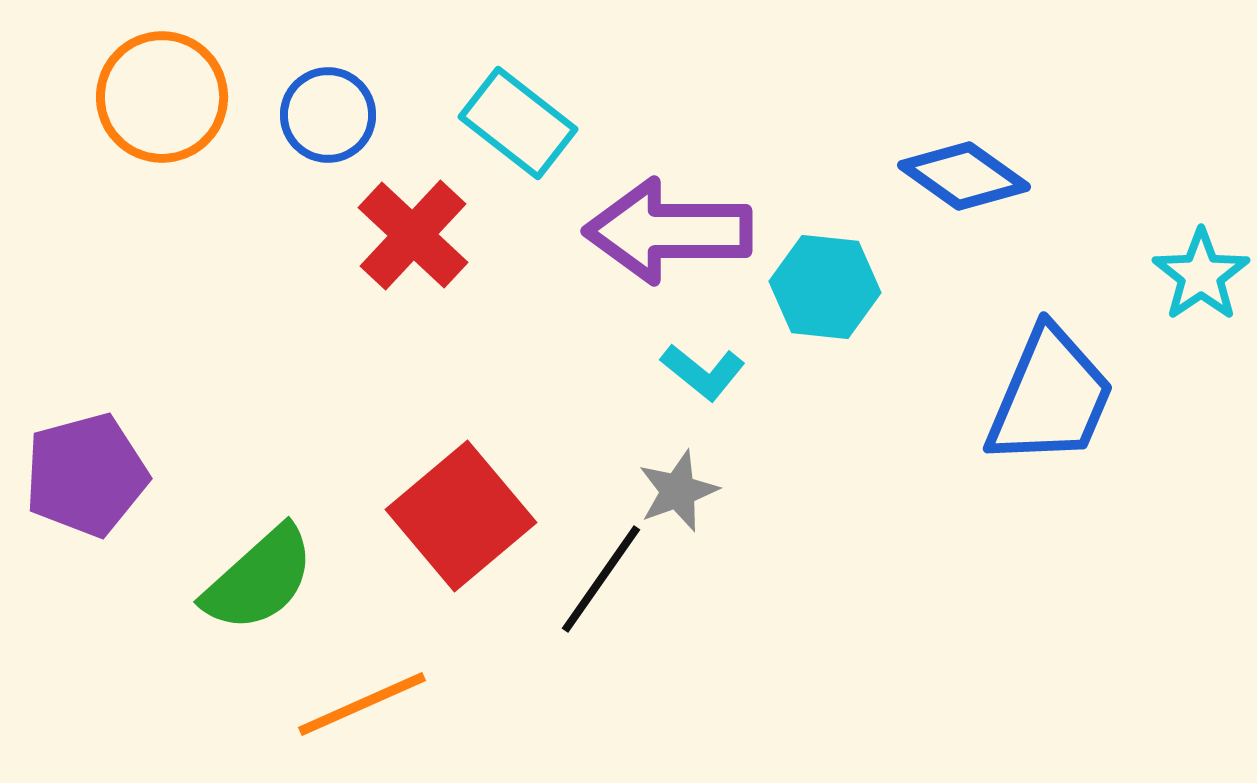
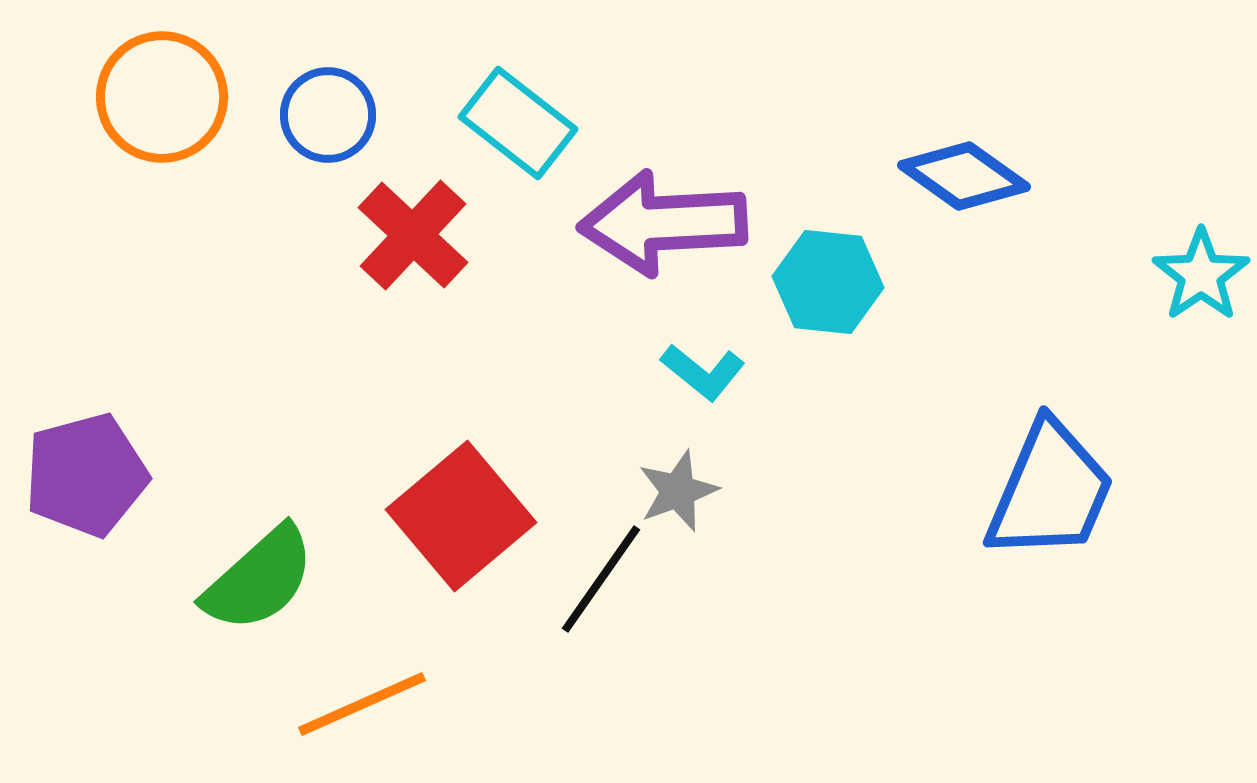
purple arrow: moved 5 px left, 8 px up; rotated 3 degrees counterclockwise
cyan hexagon: moved 3 px right, 5 px up
blue trapezoid: moved 94 px down
